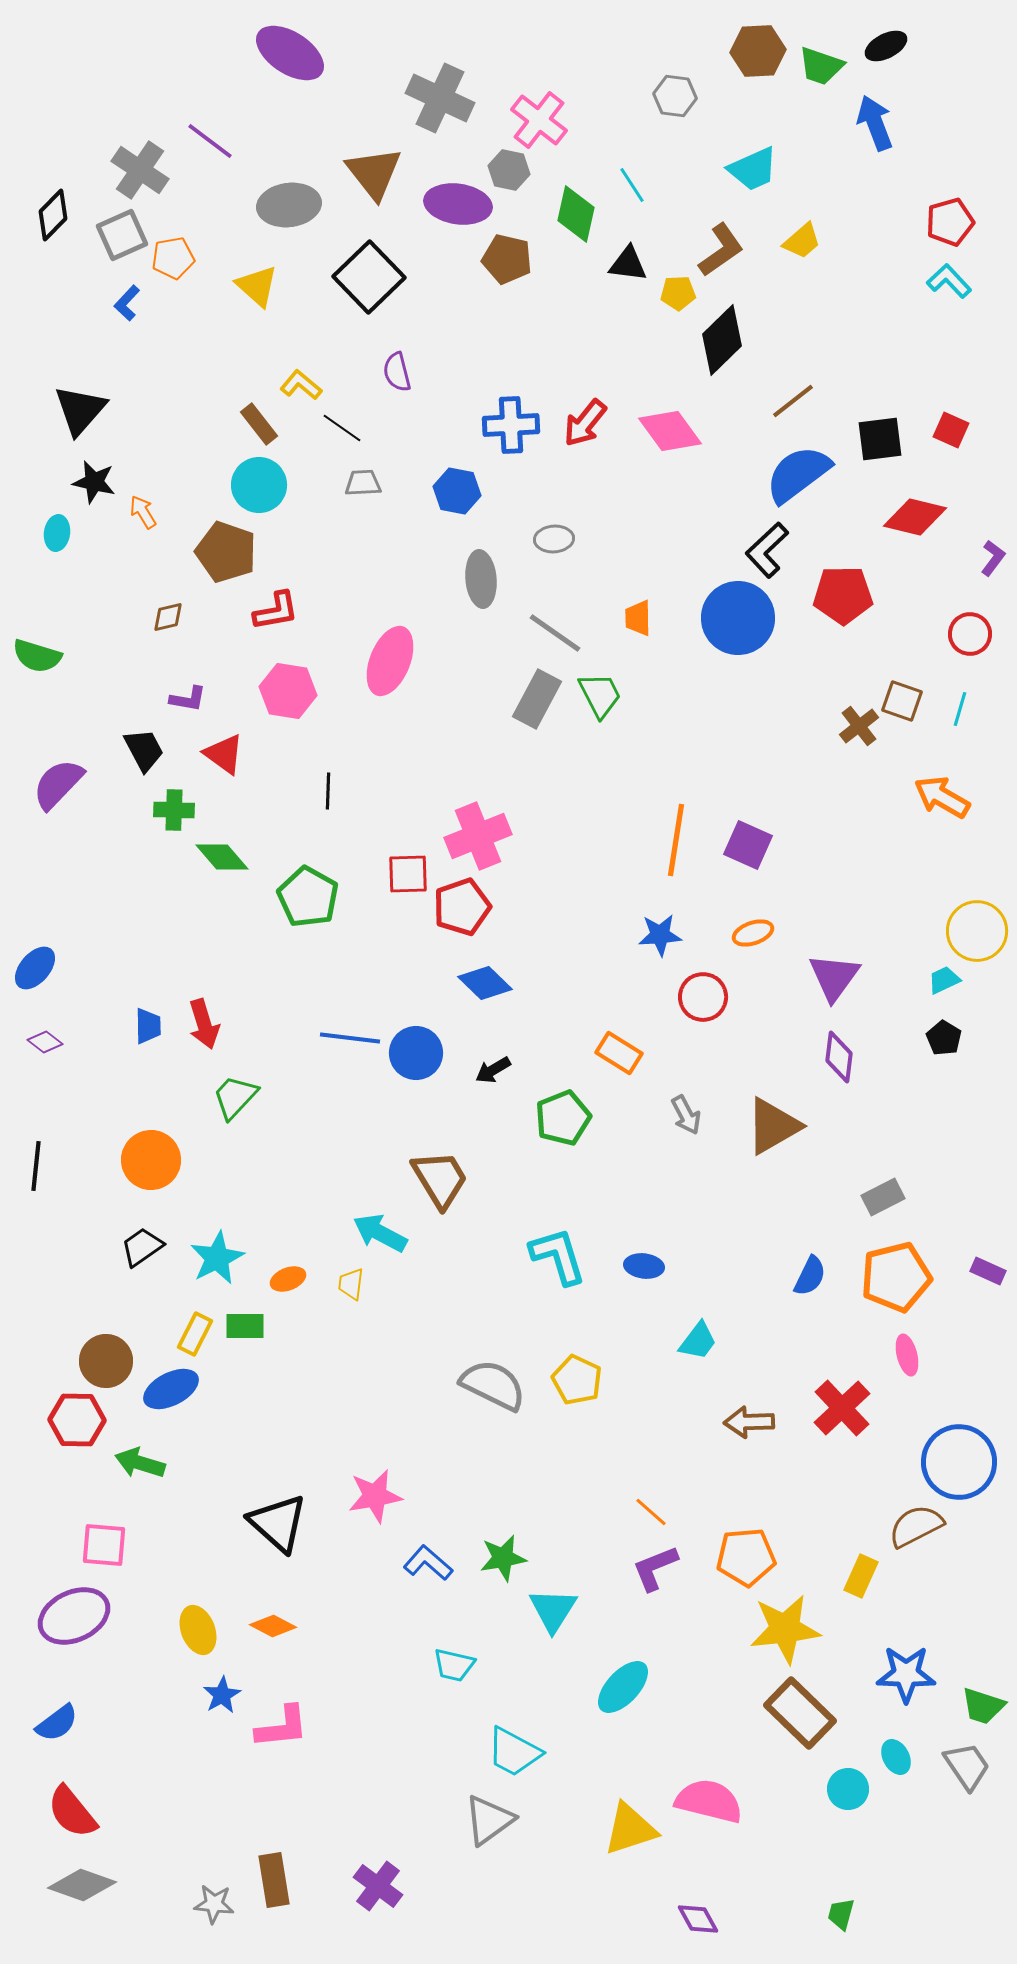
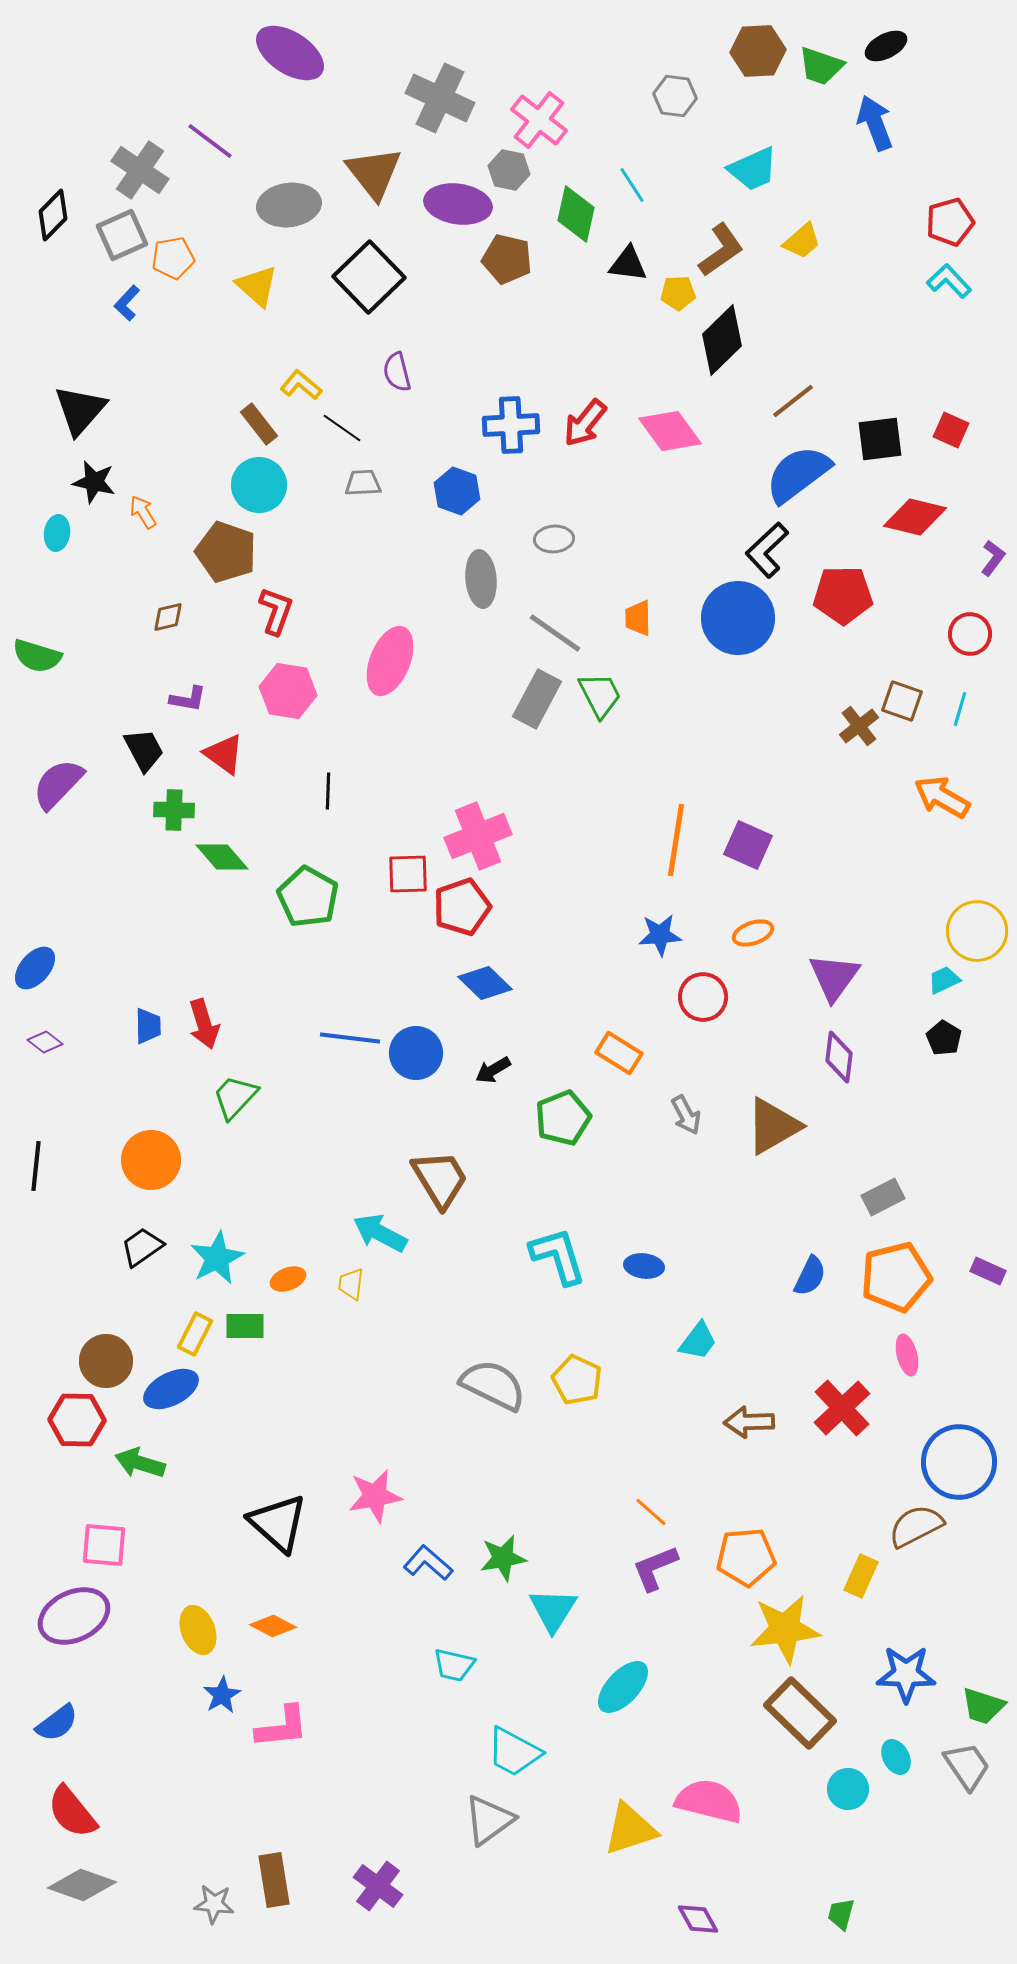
blue hexagon at (457, 491): rotated 9 degrees clockwise
red L-shape at (276, 611): rotated 60 degrees counterclockwise
